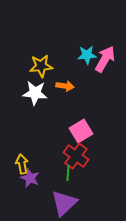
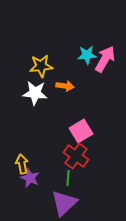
green line: moved 5 px down
